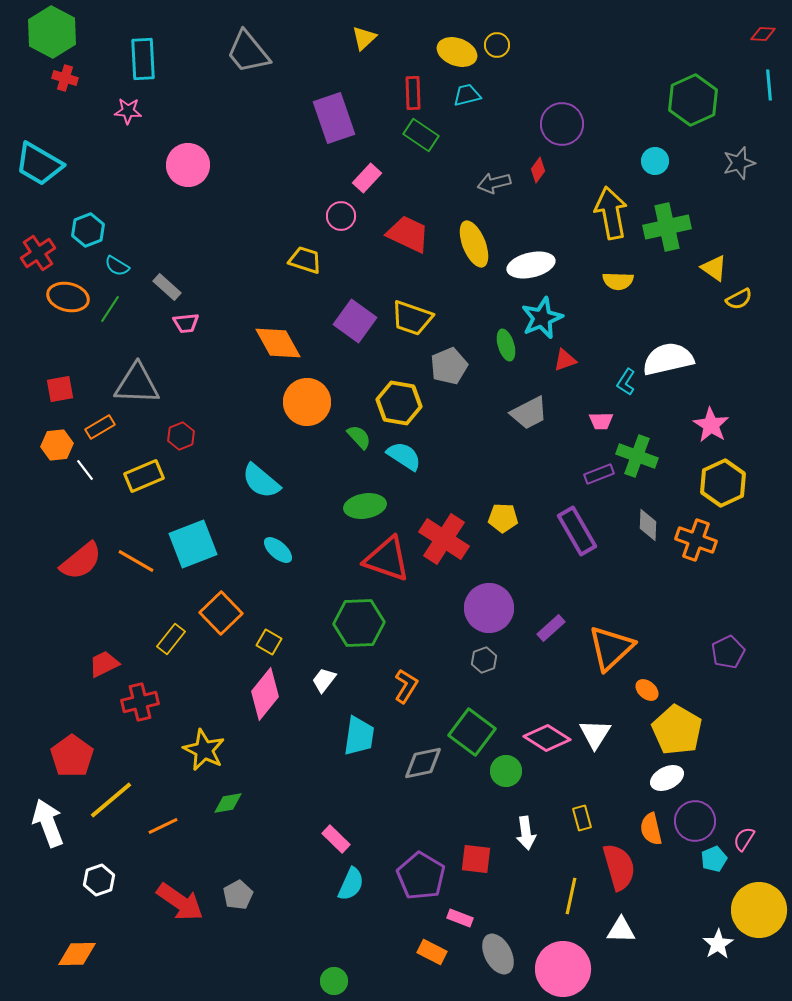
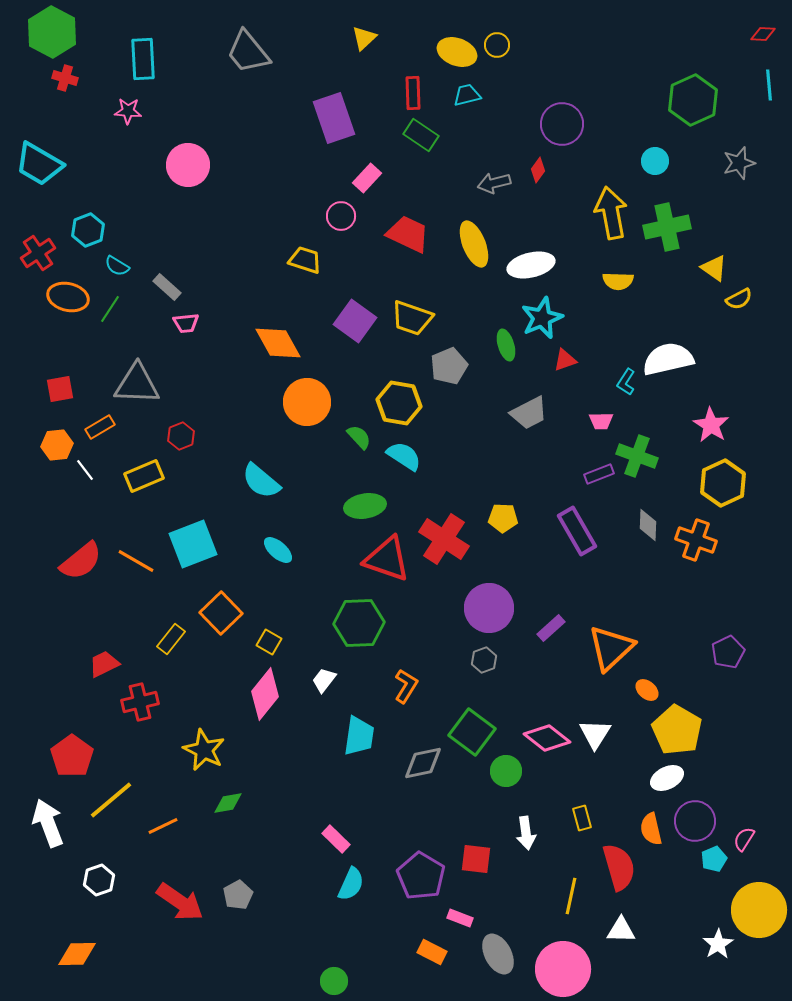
pink diamond at (547, 738): rotated 6 degrees clockwise
